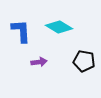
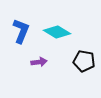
cyan diamond: moved 2 px left, 5 px down
blue L-shape: rotated 25 degrees clockwise
